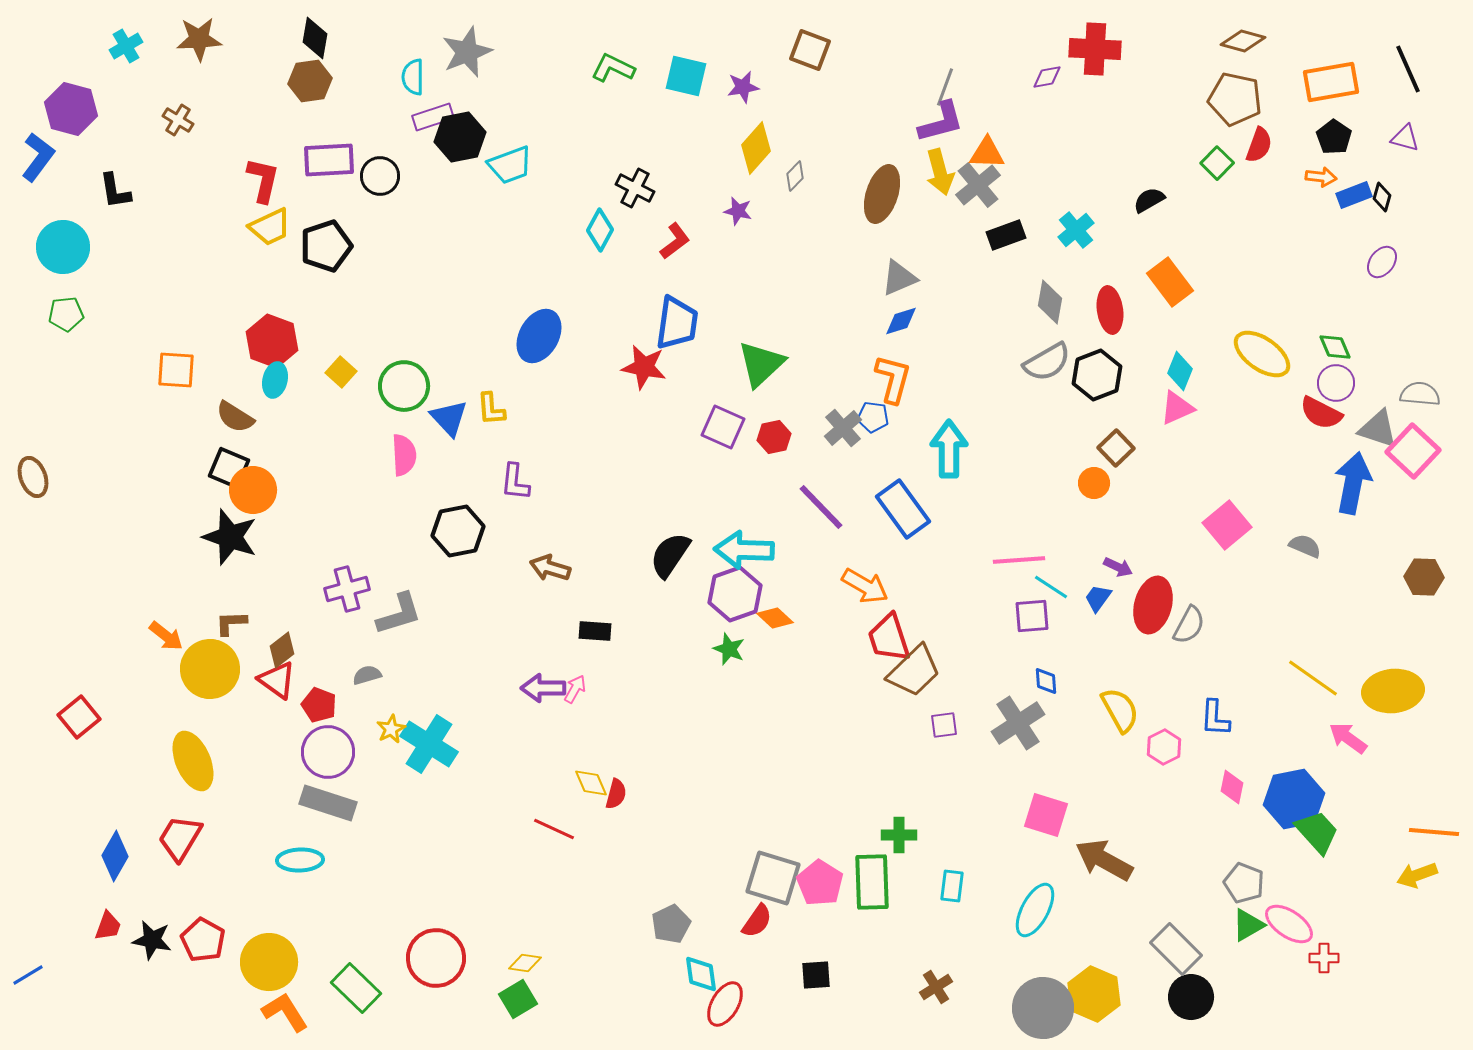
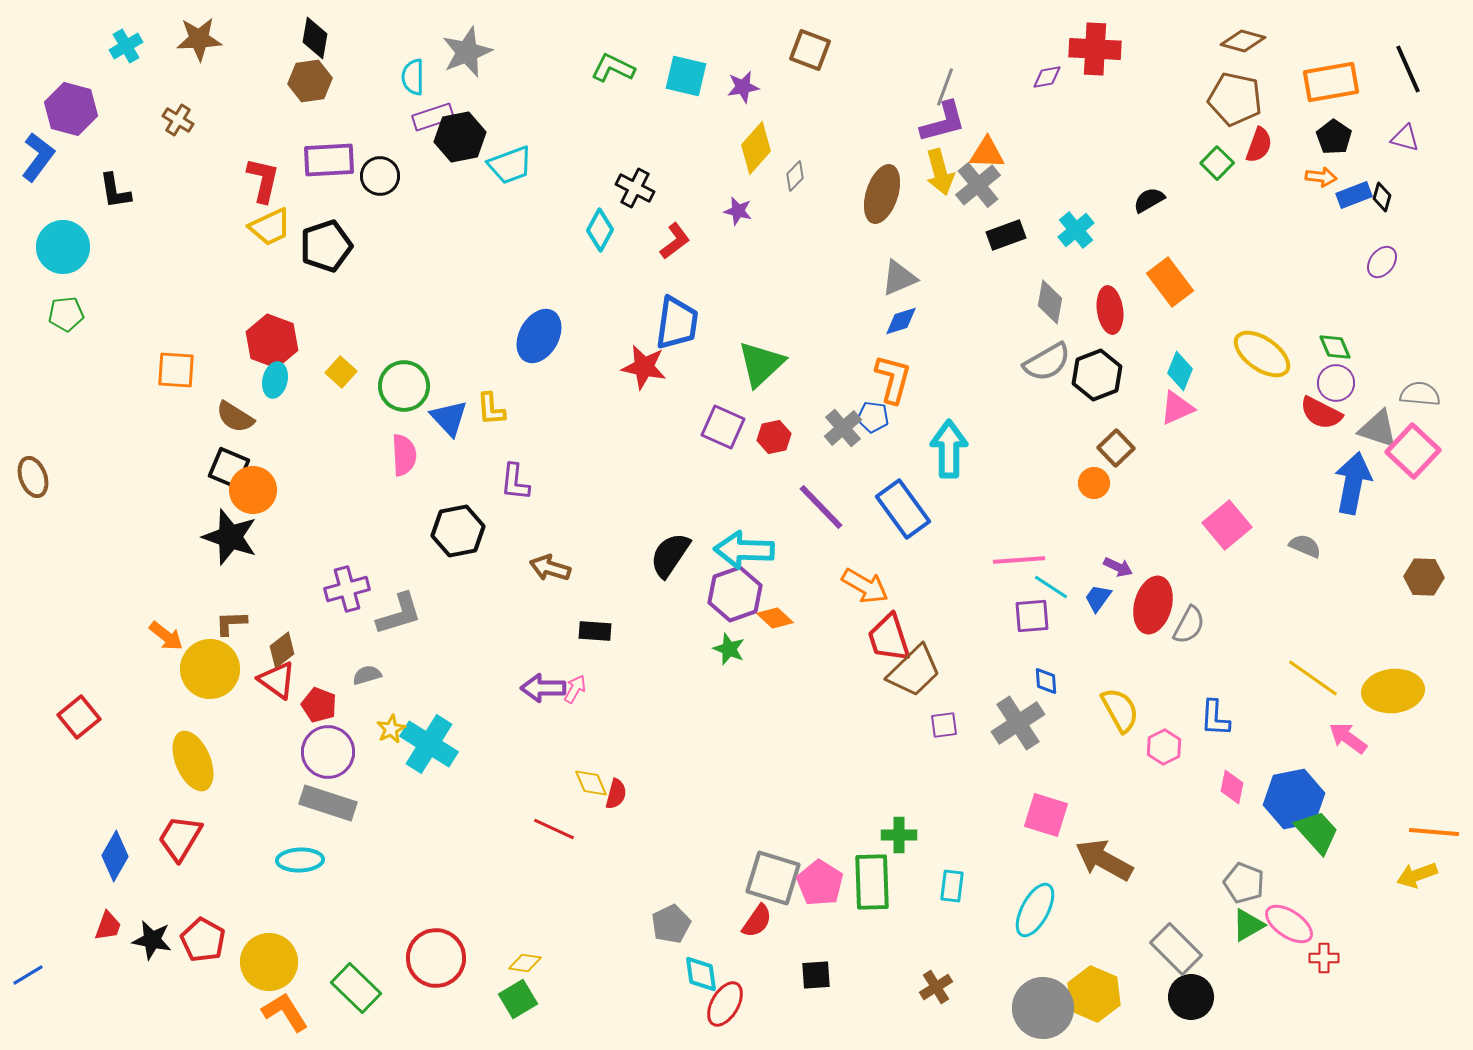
purple L-shape at (941, 122): moved 2 px right
